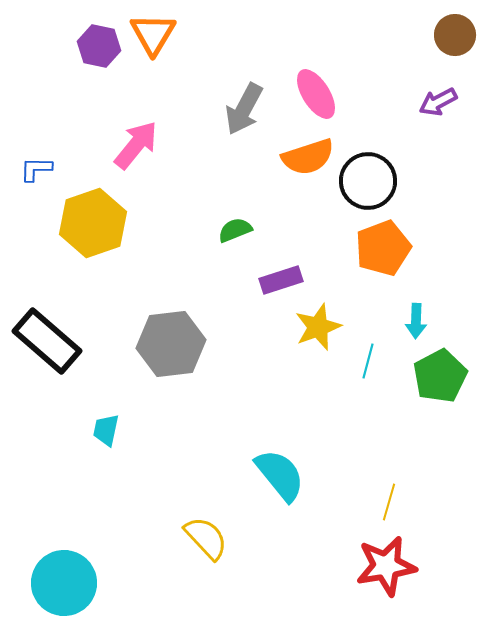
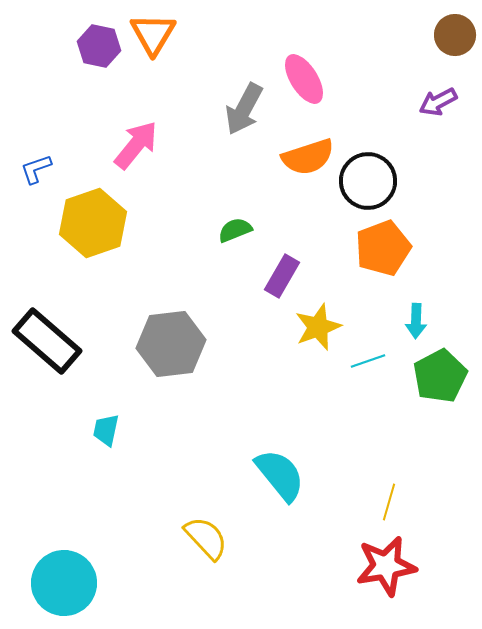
pink ellipse: moved 12 px left, 15 px up
blue L-shape: rotated 20 degrees counterclockwise
purple rectangle: moved 1 px right, 4 px up; rotated 42 degrees counterclockwise
cyan line: rotated 56 degrees clockwise
